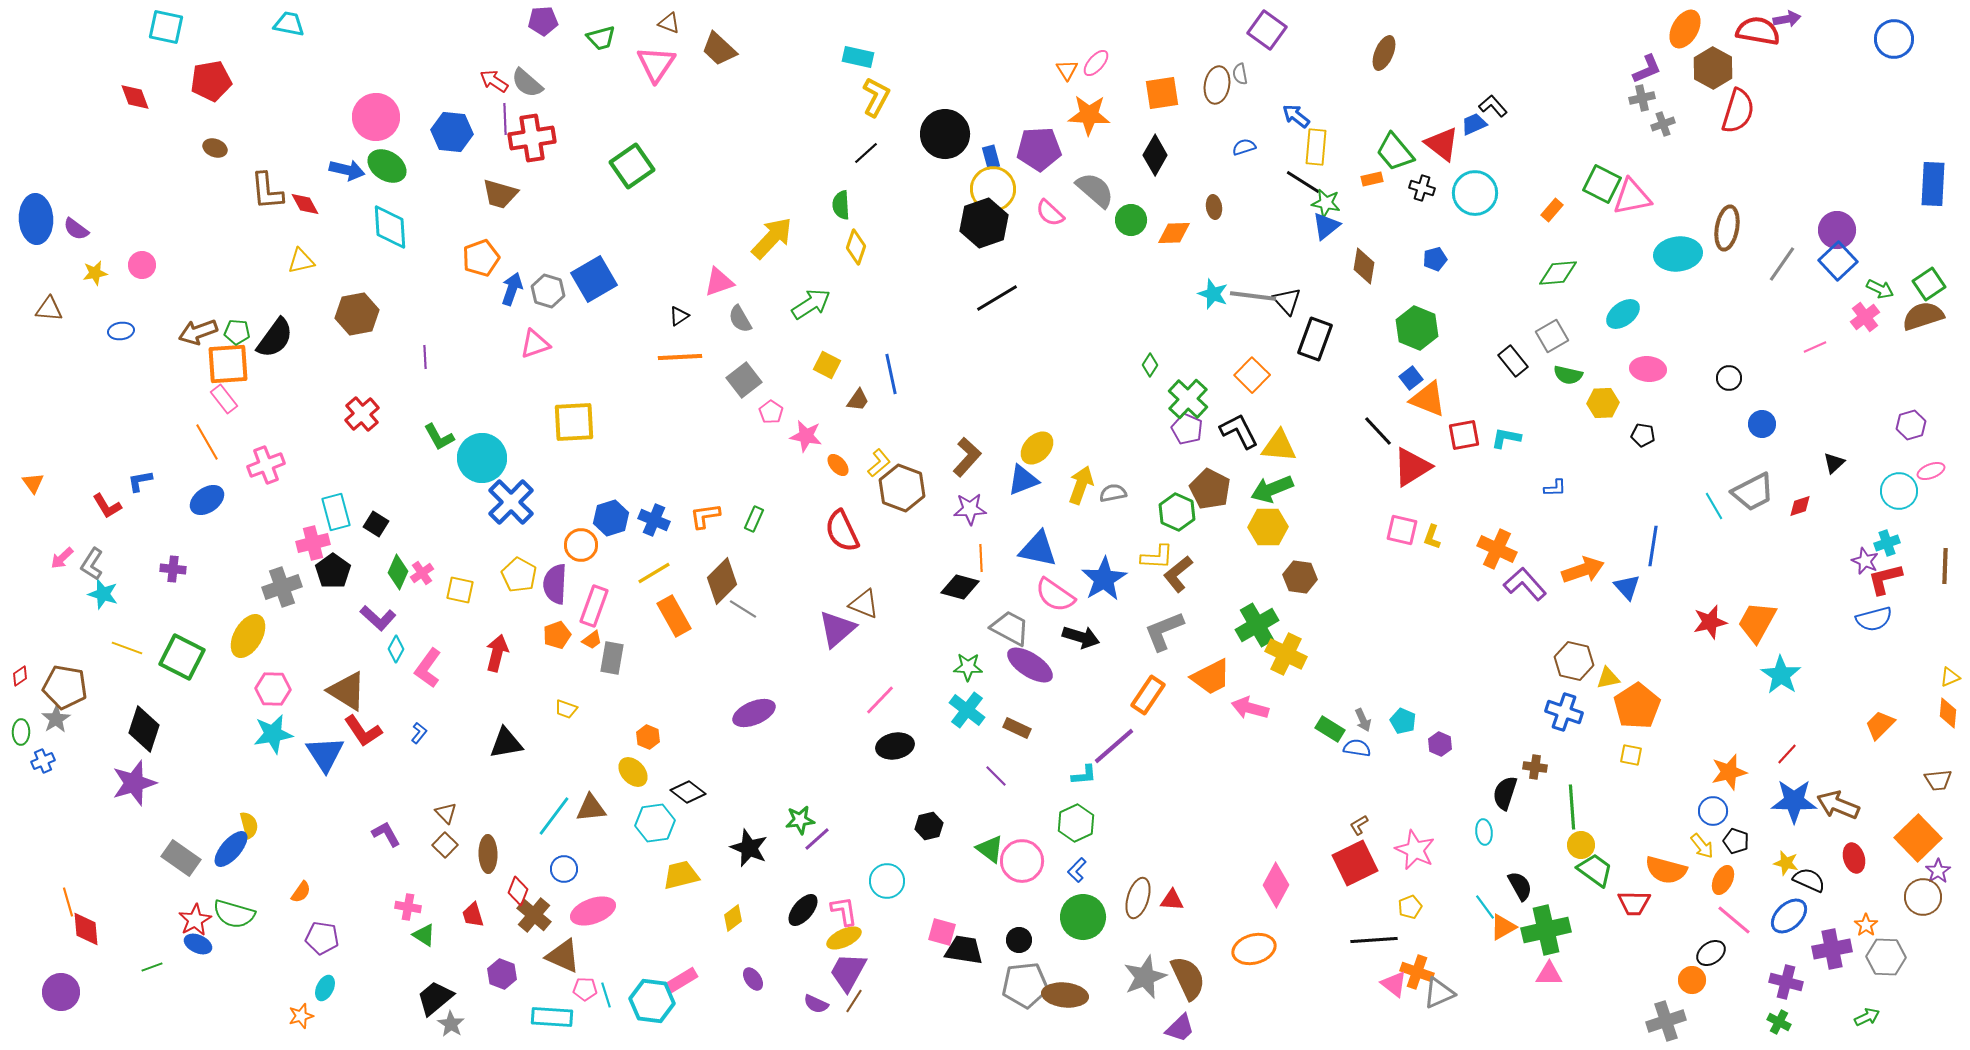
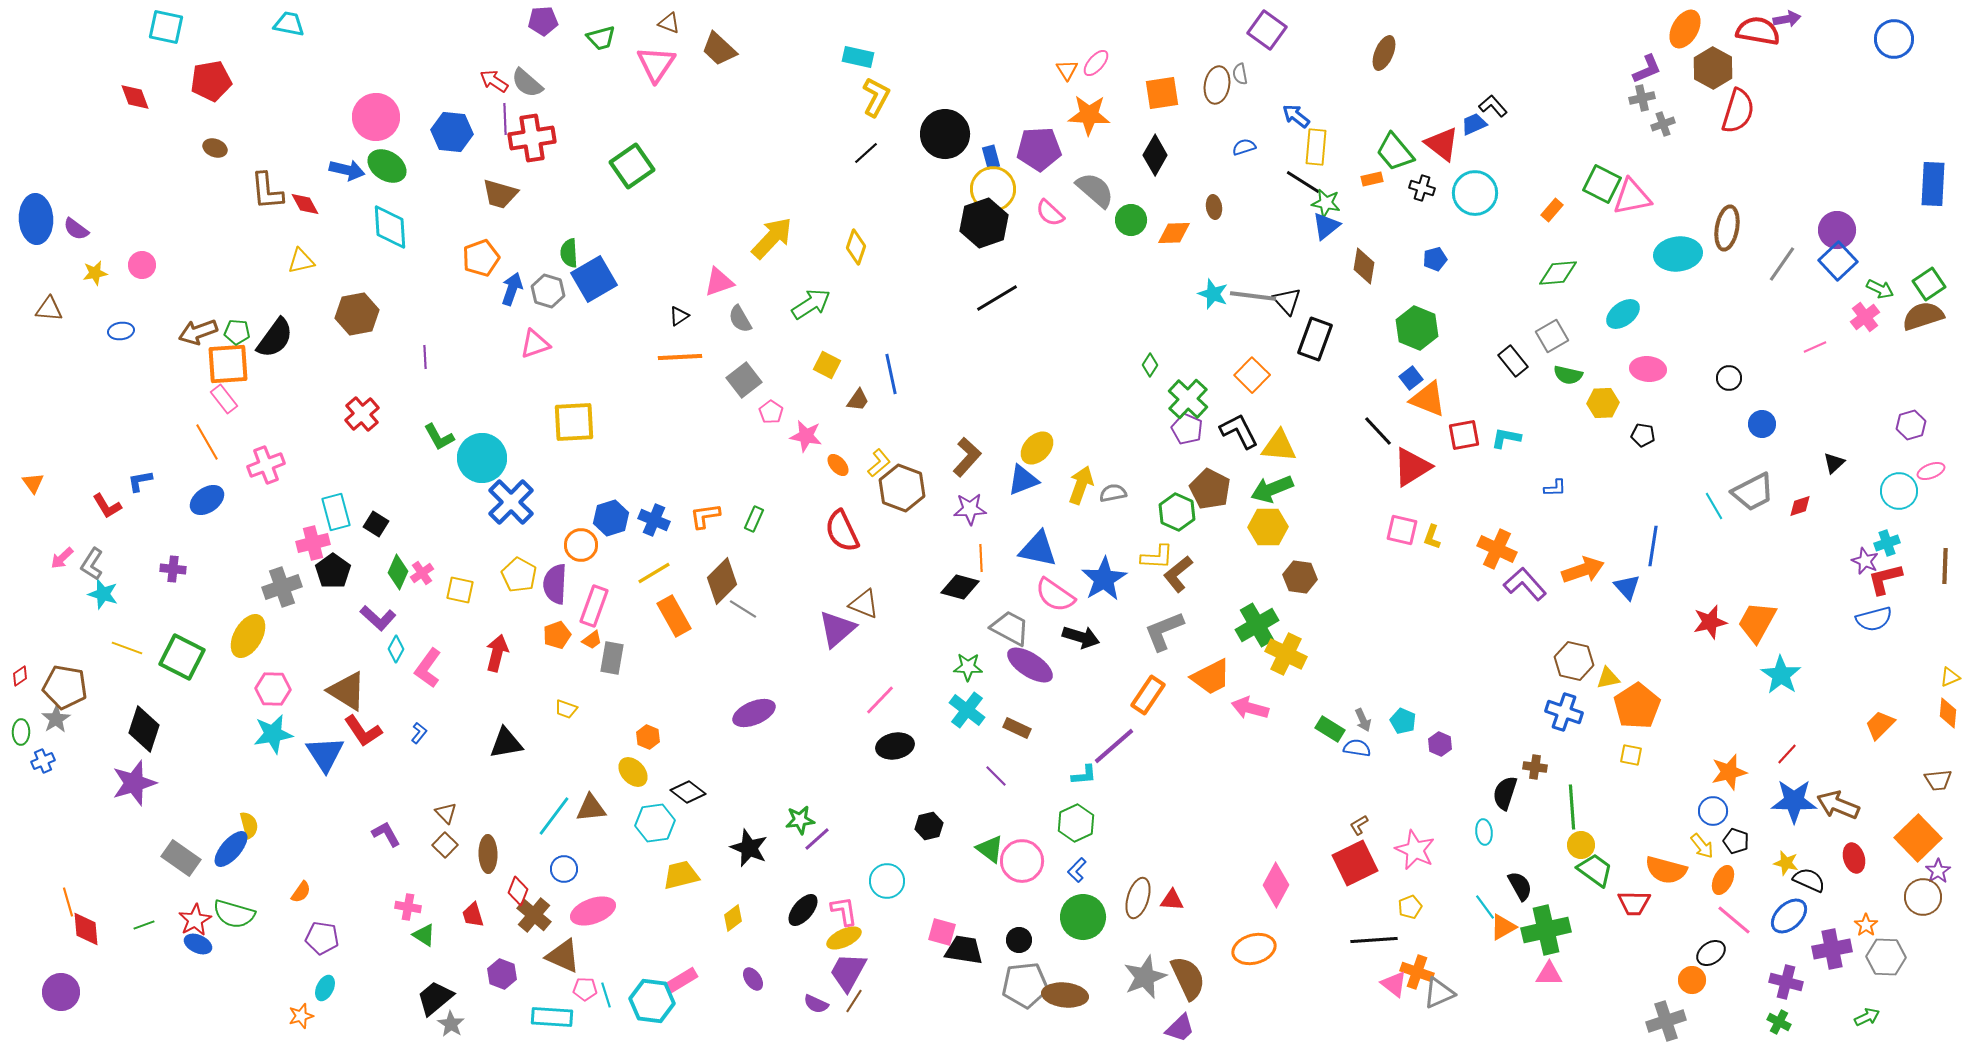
green semicircle at (841, 205): moved 272 px left, 48 px down
green line at (152, 967): moved 8 px left, 42 px up
